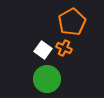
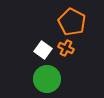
orange pentagon: rotated 16 degrees counterclockwise
orange cross: moved 2 px right
